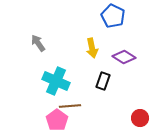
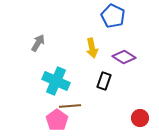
gray arrow: rotated 66 degrees clockwise
black rectangle: moved 1 px right
